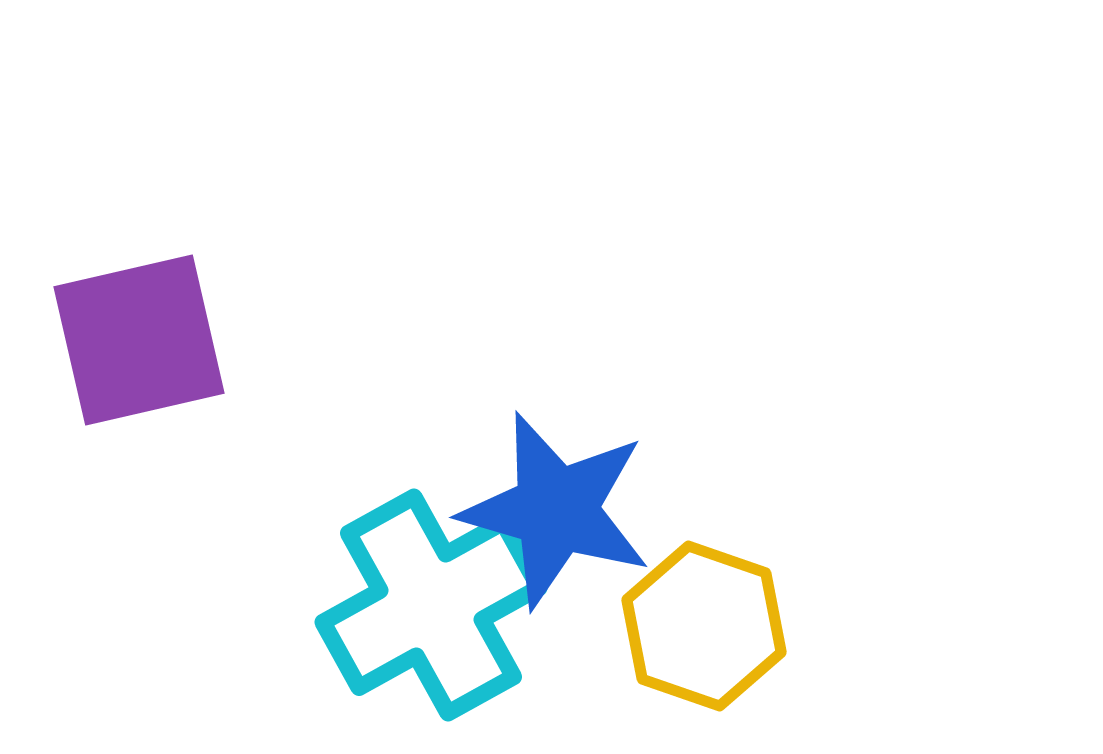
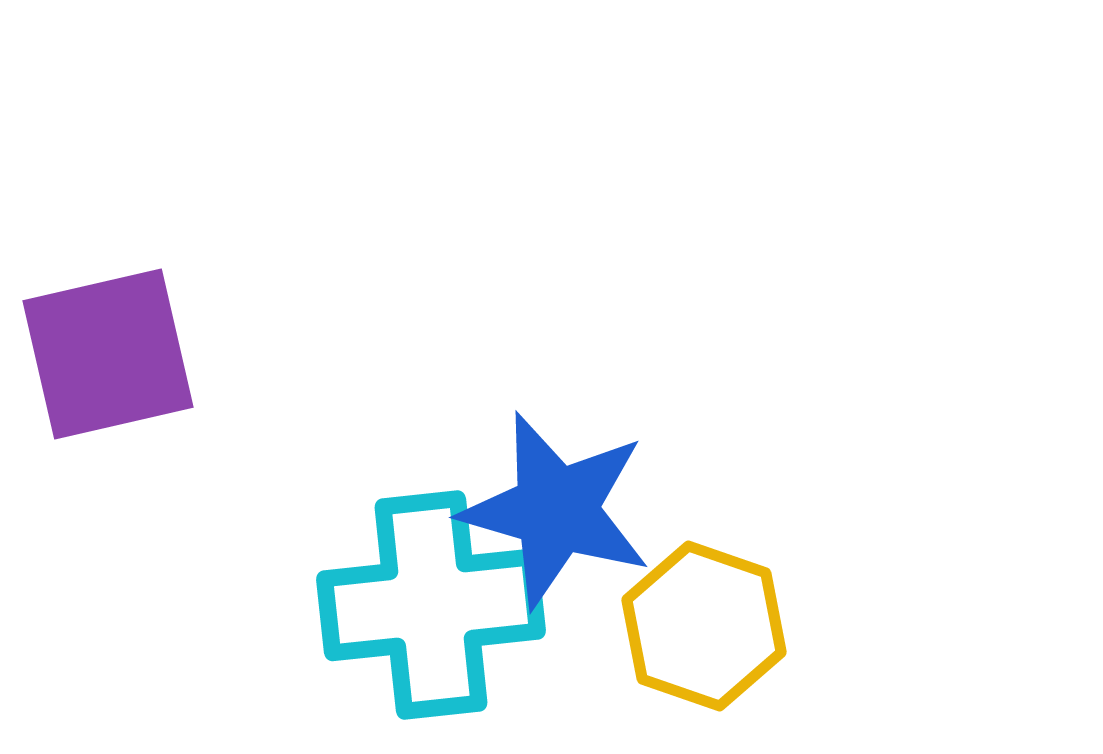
purple square: moved 31 px left, 14 px down
cyan cross: rotated 23 degrees clockwise
